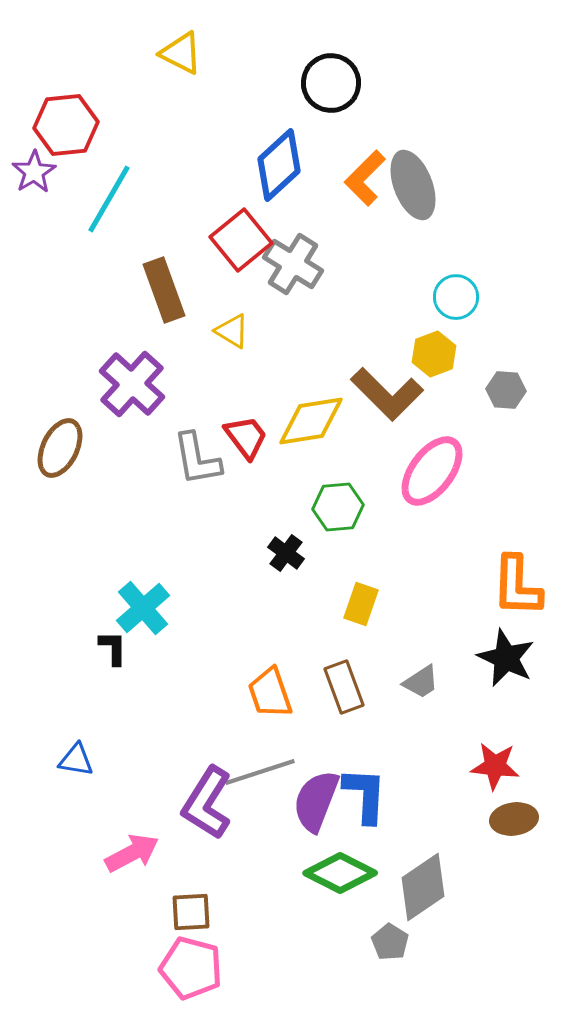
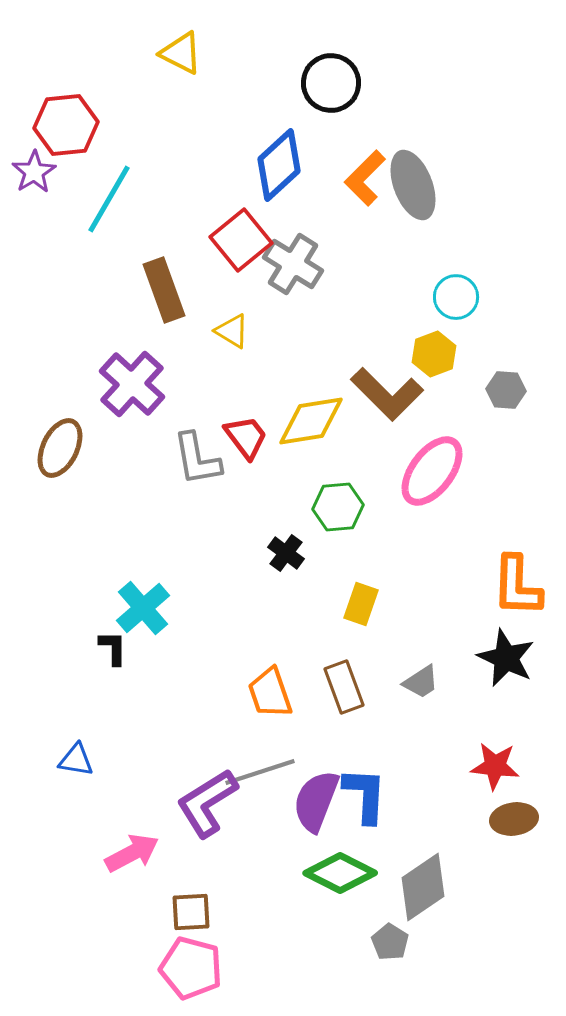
purple L-shape at (207, 803): rotated 26 degrees clockwise
